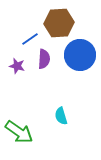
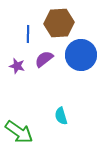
blue line: moved 2 px left, 5 px up; rotated 54 degrees counterclockwise
blue circle: moved 1 px right
purple semicircle: rotated 132 degrees counterclockwise
